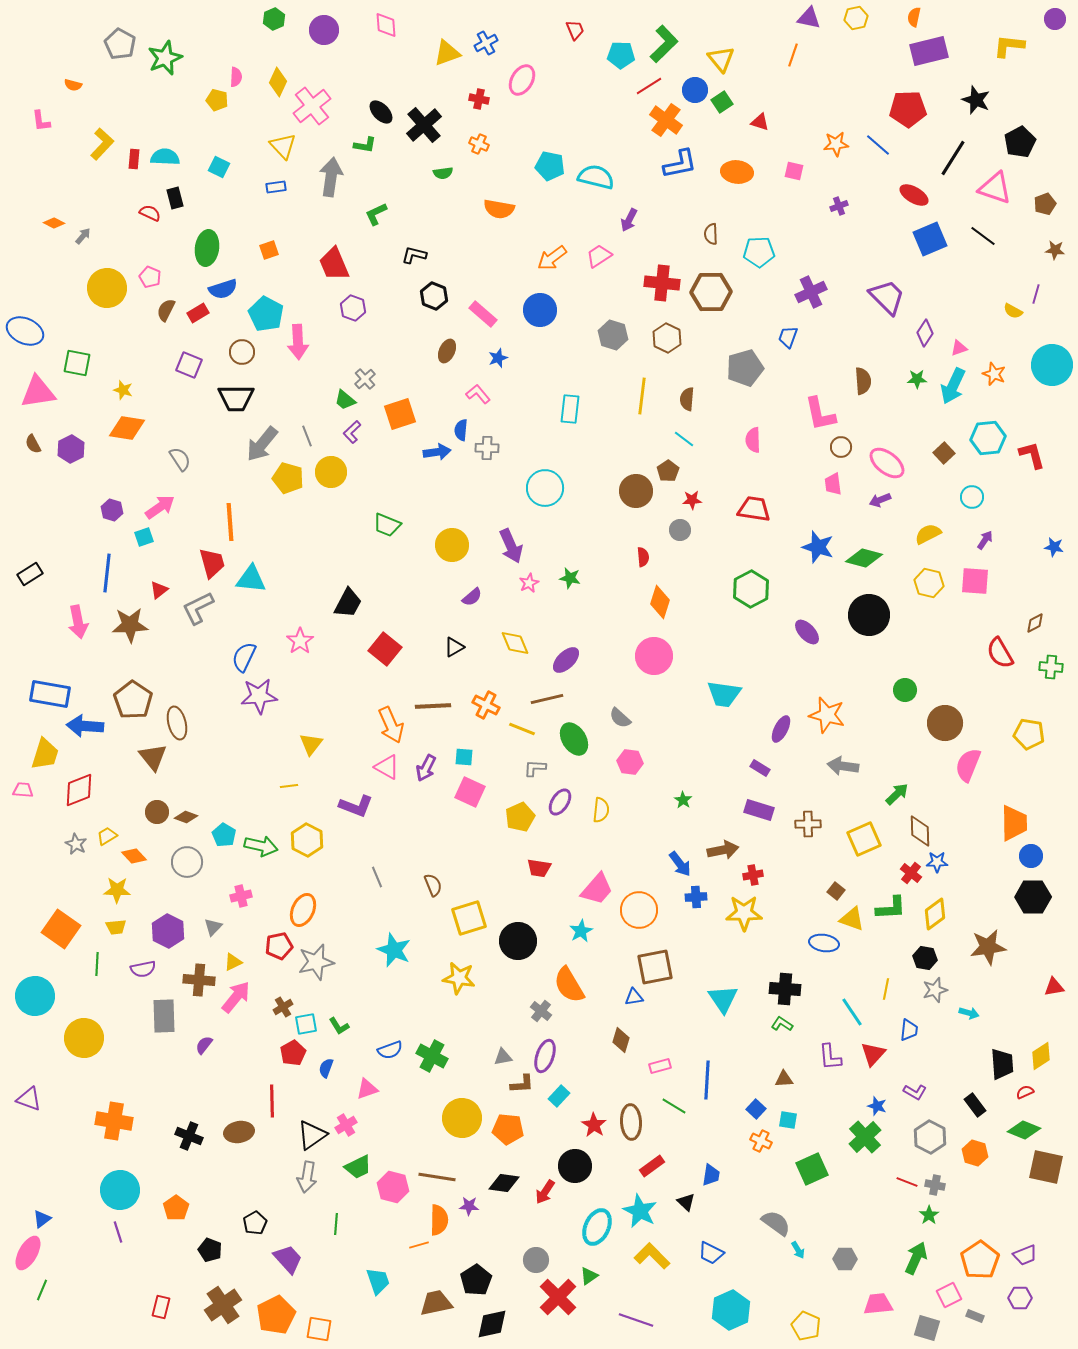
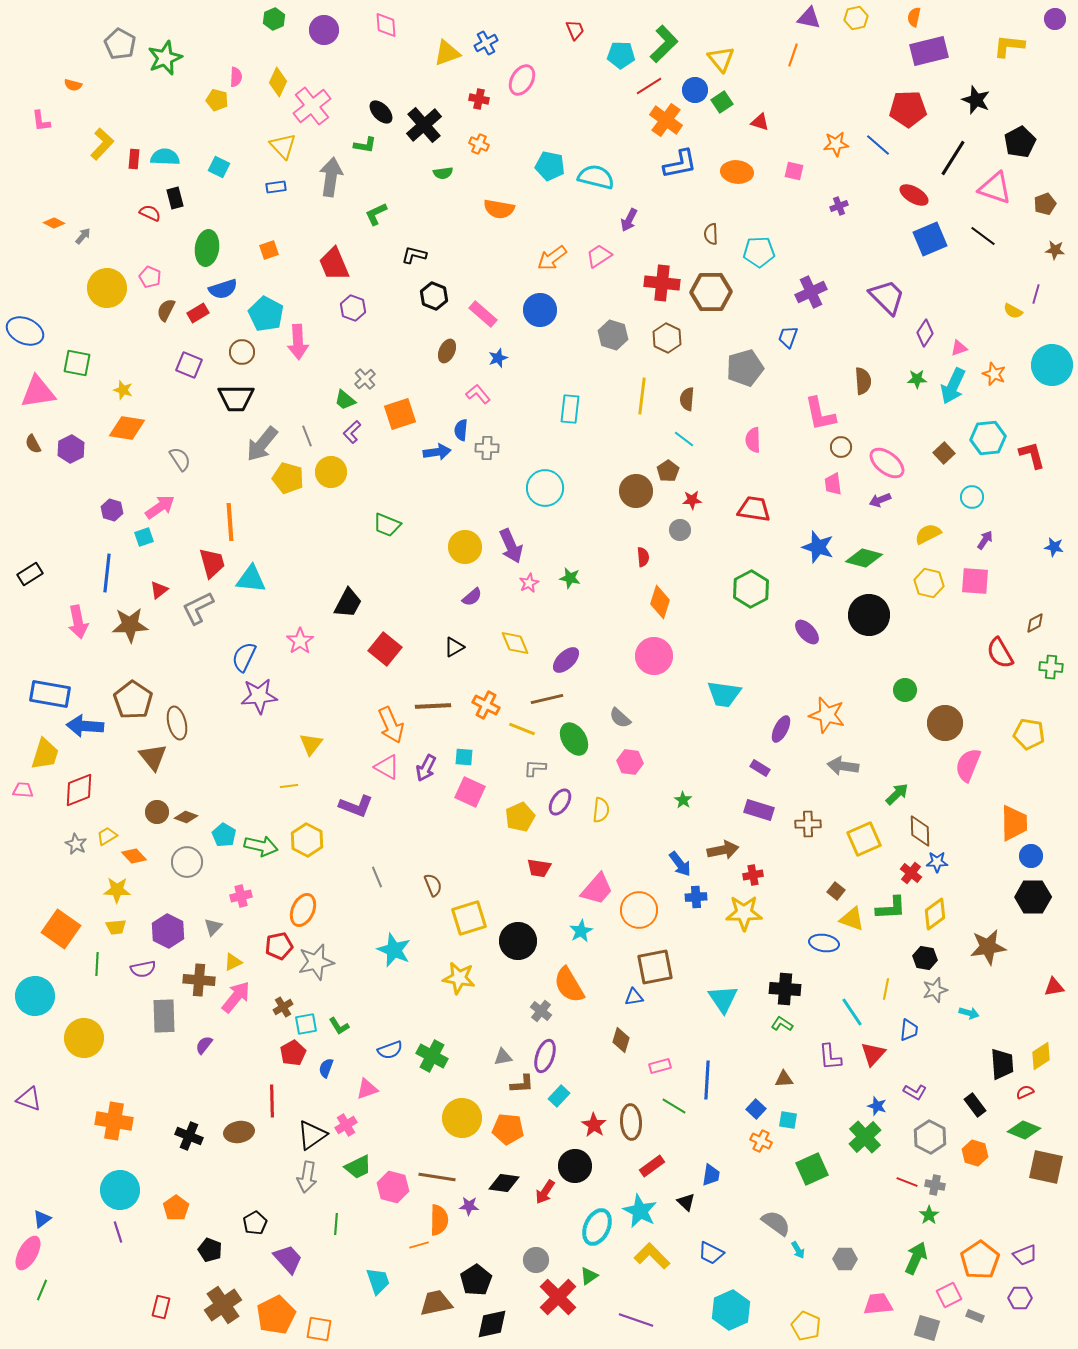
yellow circle at (452, 545): moved 13 px right, 2 px down
